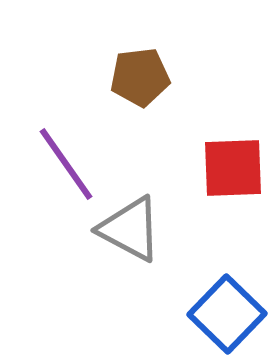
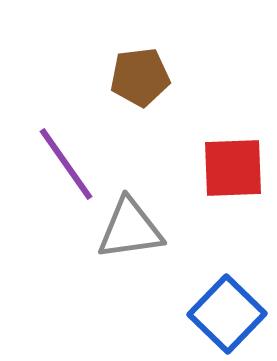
gray triangle: rotated 36 degrees counterclockwise
